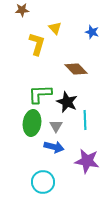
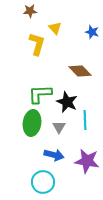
brown star: moved 8 px right, 1 px down
brown diamond: moved 4 px right, 2 px down
gray triangle: moved 3 px right, 1 px down
blue arrow: moved 8 px down
